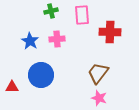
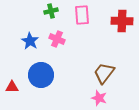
red cross: moved 12 px right, 11 px up
pink cross: rotated 28 degrees clockwise
brown trapezoid: moved 6 px right
